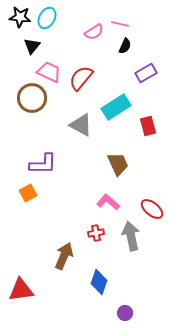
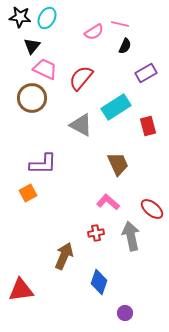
pink trapezoid: moved 4 px left, 3 px up
